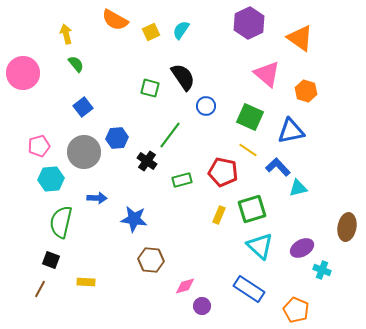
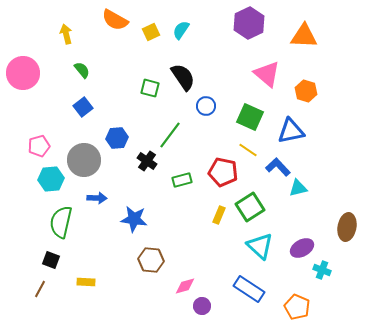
orange triangle at (300, 38): moved 4 px right, 2 px up; rotated 32 degrees counterclockwise
green semicircle at (76, 64): moved 6 px right, 6 px down
gray circle at (84, 152): moved 8 px down
green square at (252, 209): moved 2 px left, 2 px up; rotated 16 degrees counterclockwise
orange pentagon at (296, 310): moved 1 px right, 3 px up
